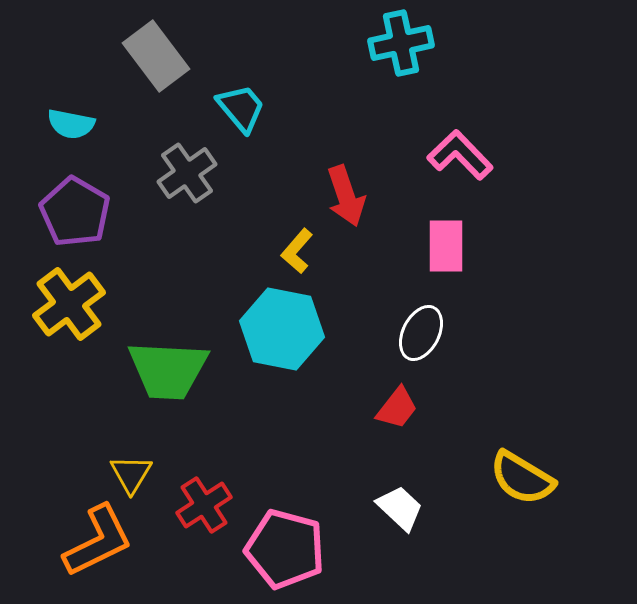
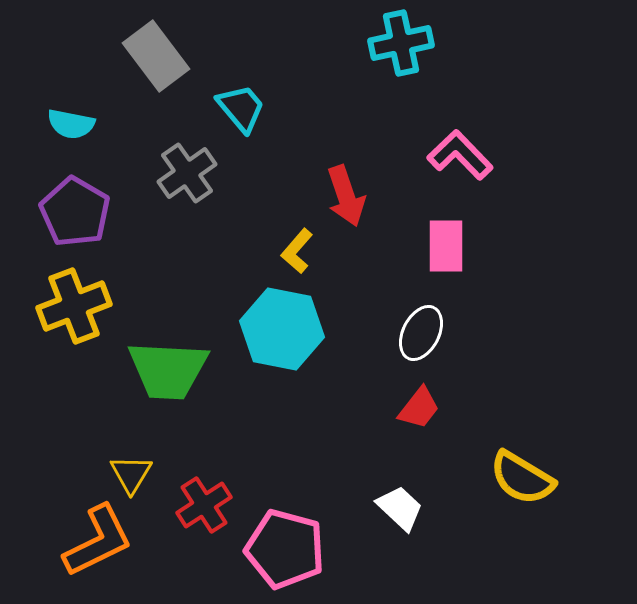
yellow cross: moved 5 px right, 2 px down; rotated 16 degrees clockwise
red trapezoid: moved 22 px right
